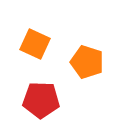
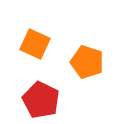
red pentagon: rotated 24 degrees clockwise
